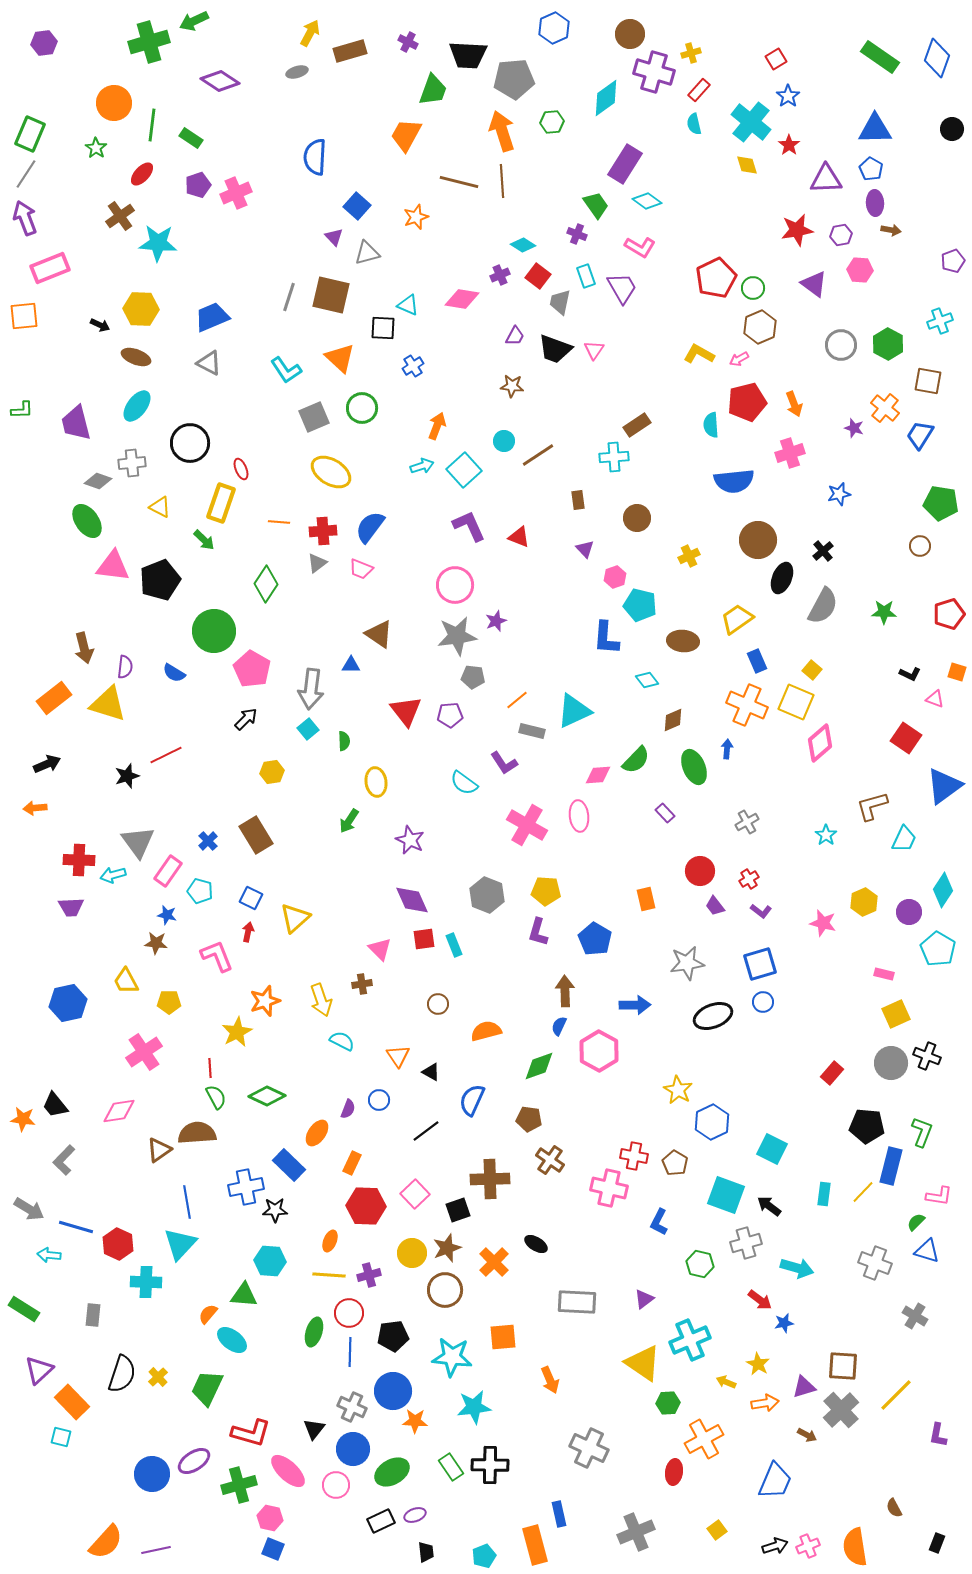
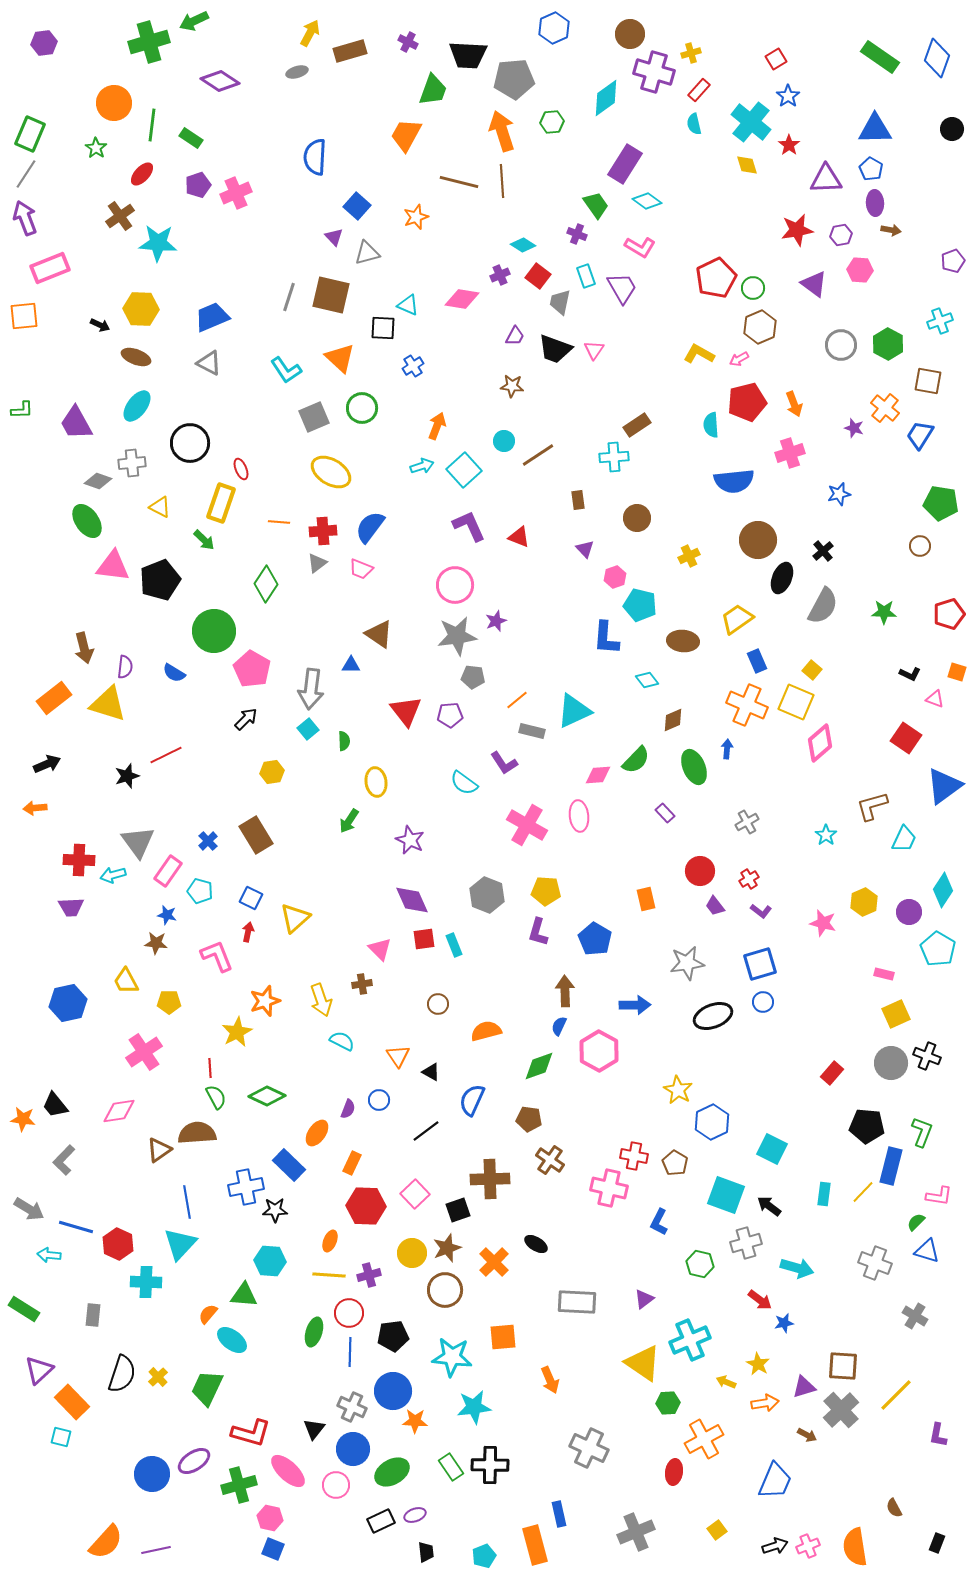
purple trapezoid at (76, 423): rotated 15 degrees counterclockwise
